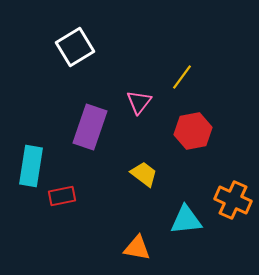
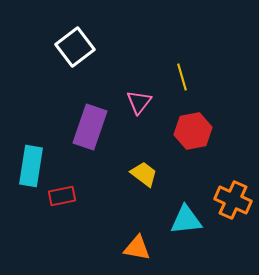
white square: rotated 6 degrees counterclockwise
yellow line: rotated 52 degrees counterclockwise
